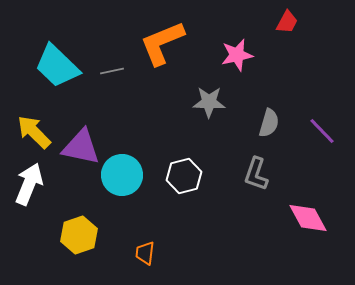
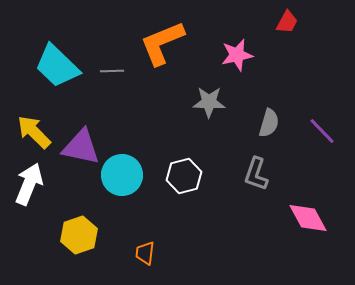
gray line: rotated 10 degrees clockwise
